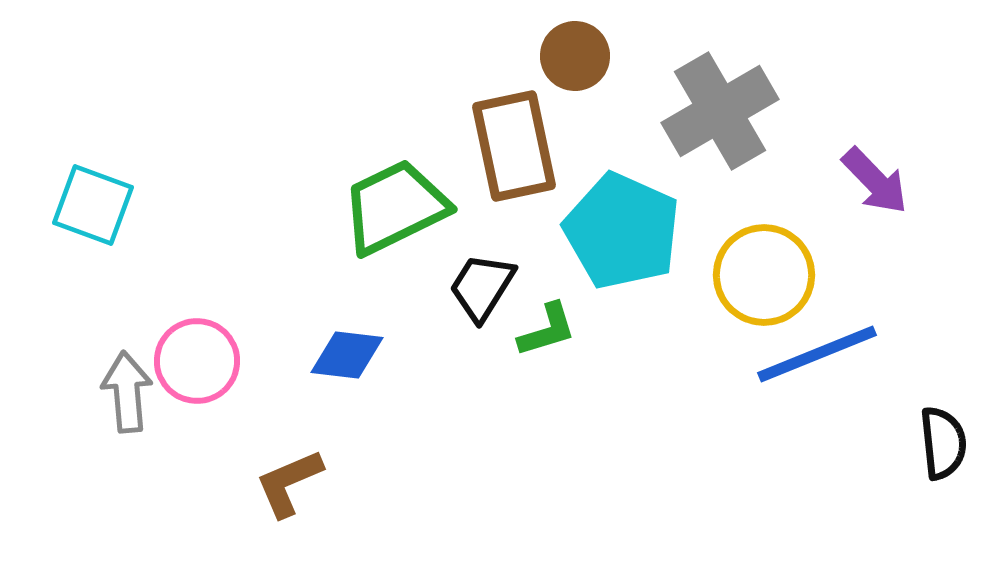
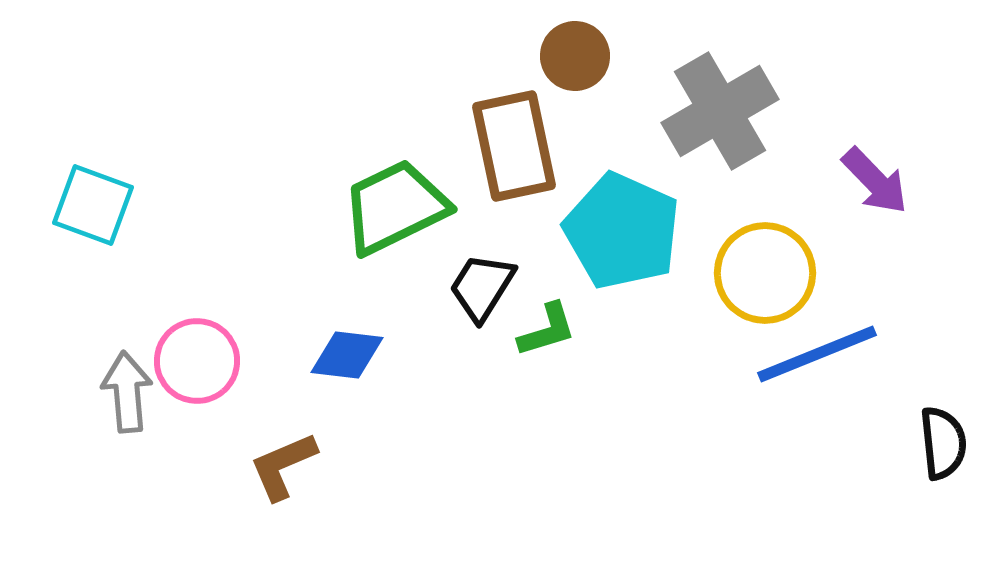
yellow circle: moved 1 px right, 2 px up
brown L-shape: moved 6 px left, 17 px up
